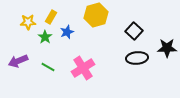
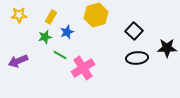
yellow star: moved 9 px left, 7 px up
green star: rotated 24 degrees clockwise
green line: moved 12 px right, 12 px up
